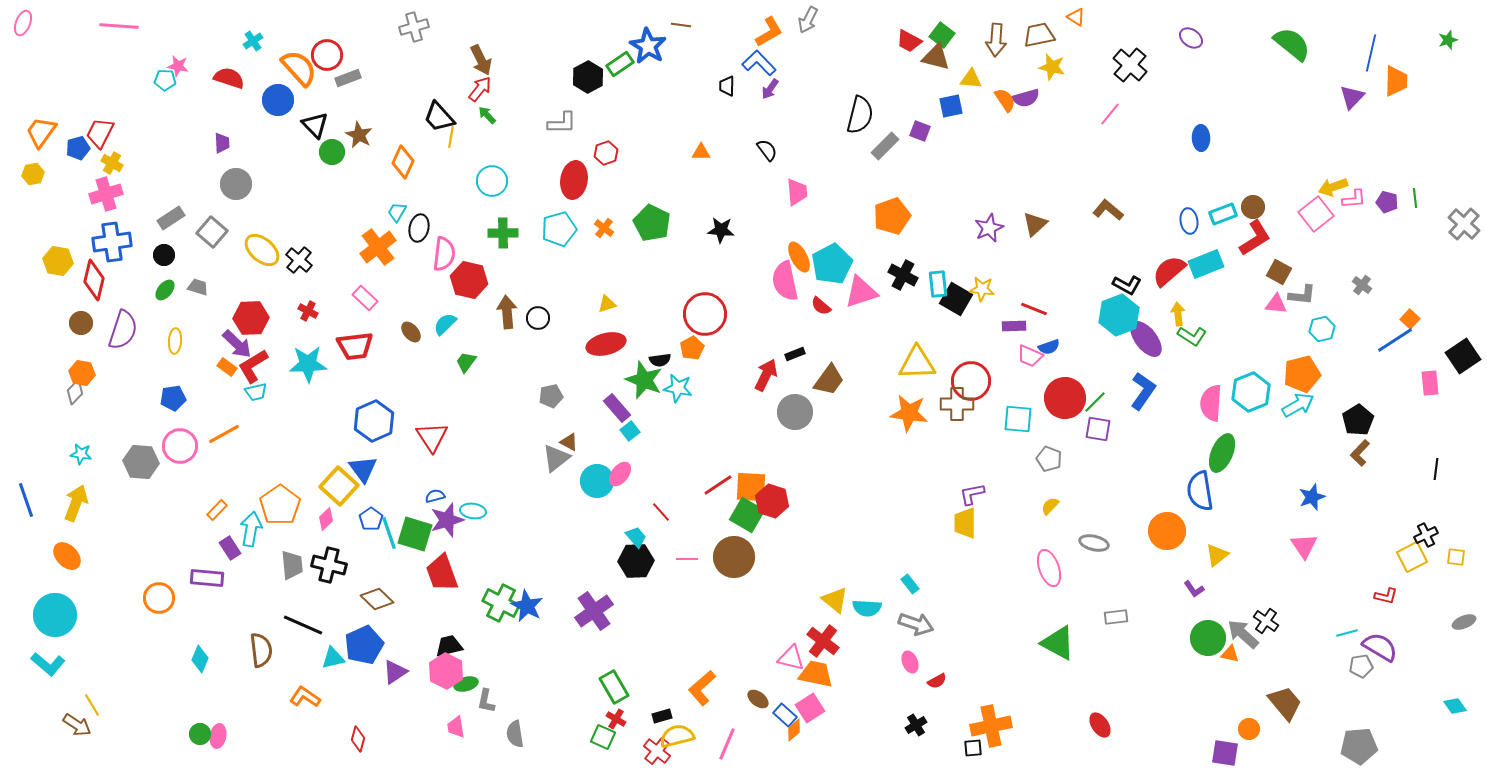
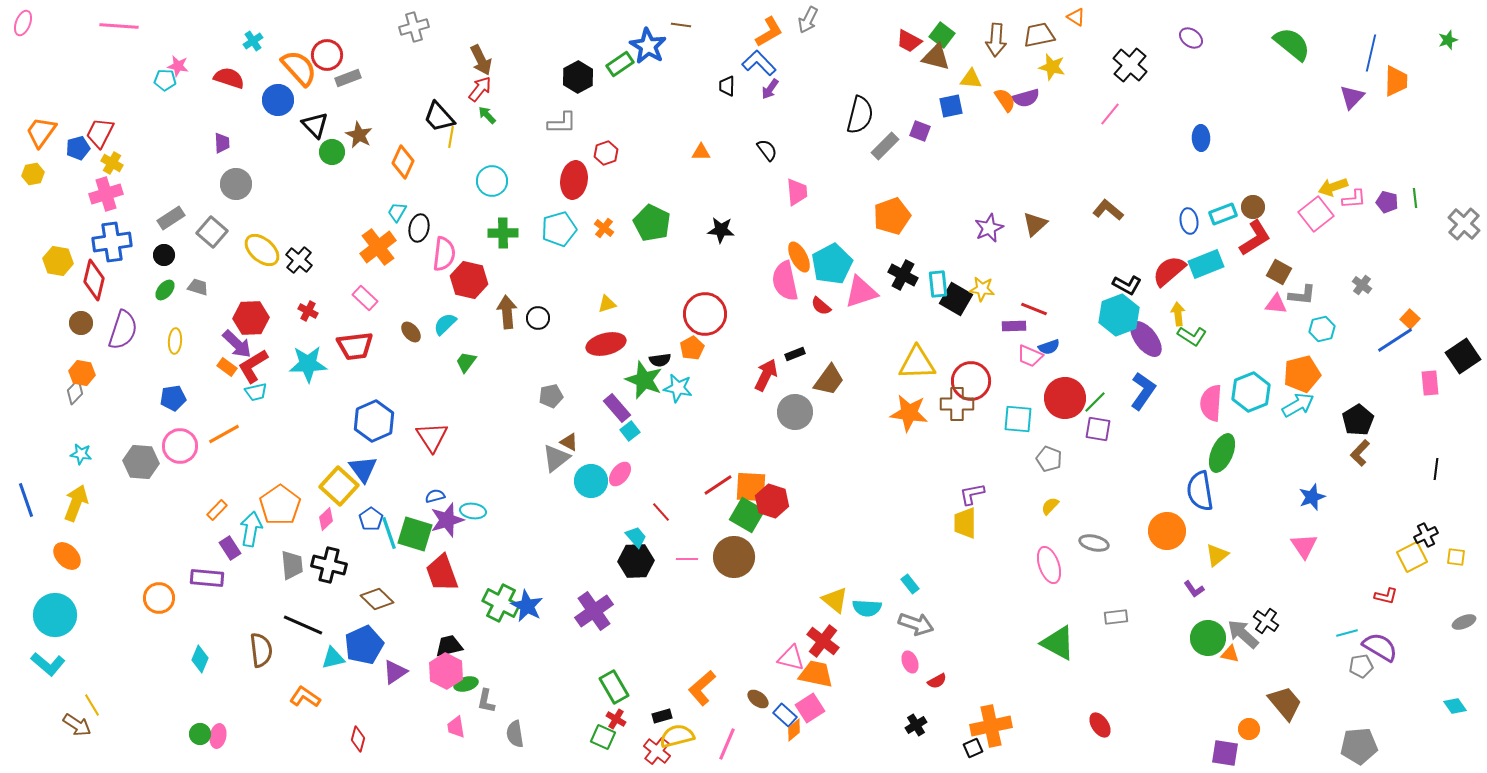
black hexagon at (588, 77): moved 10 px left
cyan circle at (597, 481): moved 6 px left
pink ellipse at (1049, 568): moved 3 px up
black square at (973, 748): rotated 18 degrees counterclockwise
